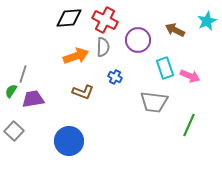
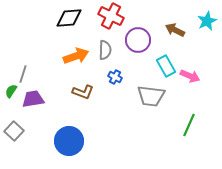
red cross: moved 6 px right, 4 px up
gray semicircle: moved 2 px right, 3 px down
cyan rectangle: moved 1 px right, 2 px up; rotated 10 degrees counterclockwise
gray trapezoid: moved 3 px left, 6 px up
